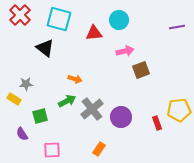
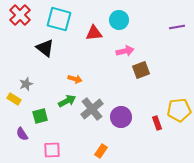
gray star: rotated 16 degrees counterclockwise
orange rectangle: moved 2 px right, 2 px down
